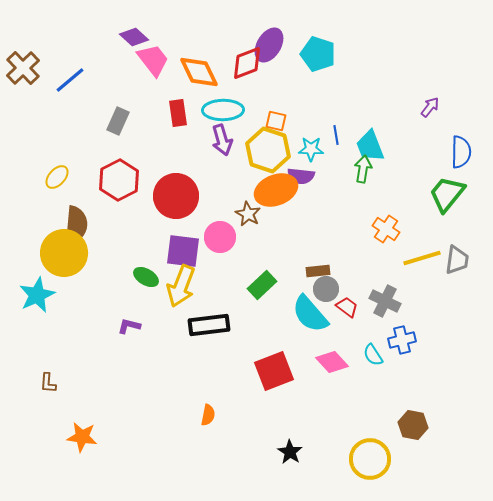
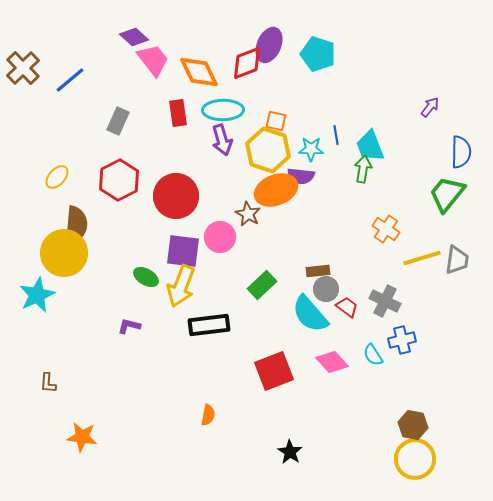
purple ellipse at (269, 45): rotated 8 degrees counterclockwise
yellow circle at (370, 459): moved 45 px right
